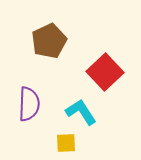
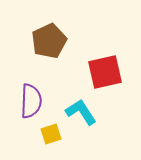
red square: rotated 30 degrees clockwise
purple semicircle: moved 2 px right, 3 px up
yellow square: moved 15 px left, 9 px up; rotated 15 degrees counterclockwise
